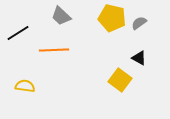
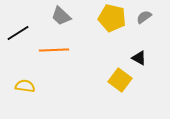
gray semicircle: moved 5 px right, 6 px up
